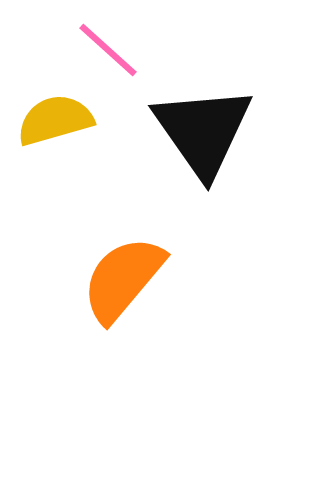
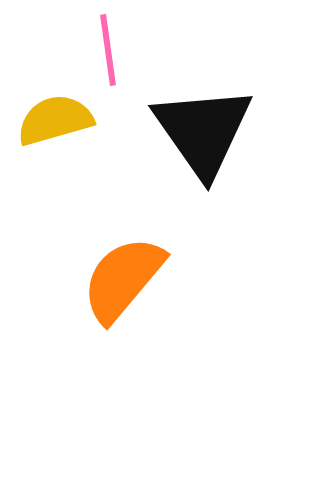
pink line: rotated 40 degrees clockwise
